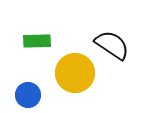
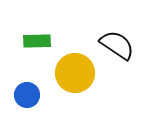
black semicircle: moved 5 px right
blue circle: moved 1 px left
